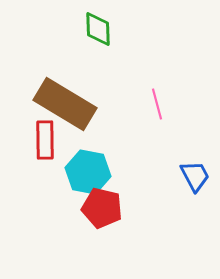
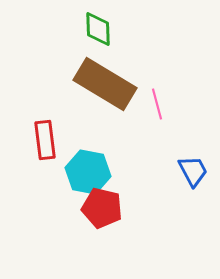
brown rectangle: moved 40 px right, 20 px up
red rectangle: rotated 6 degrees counterclockwise
blue trapezoid: moved 2 px left, 5 px up
